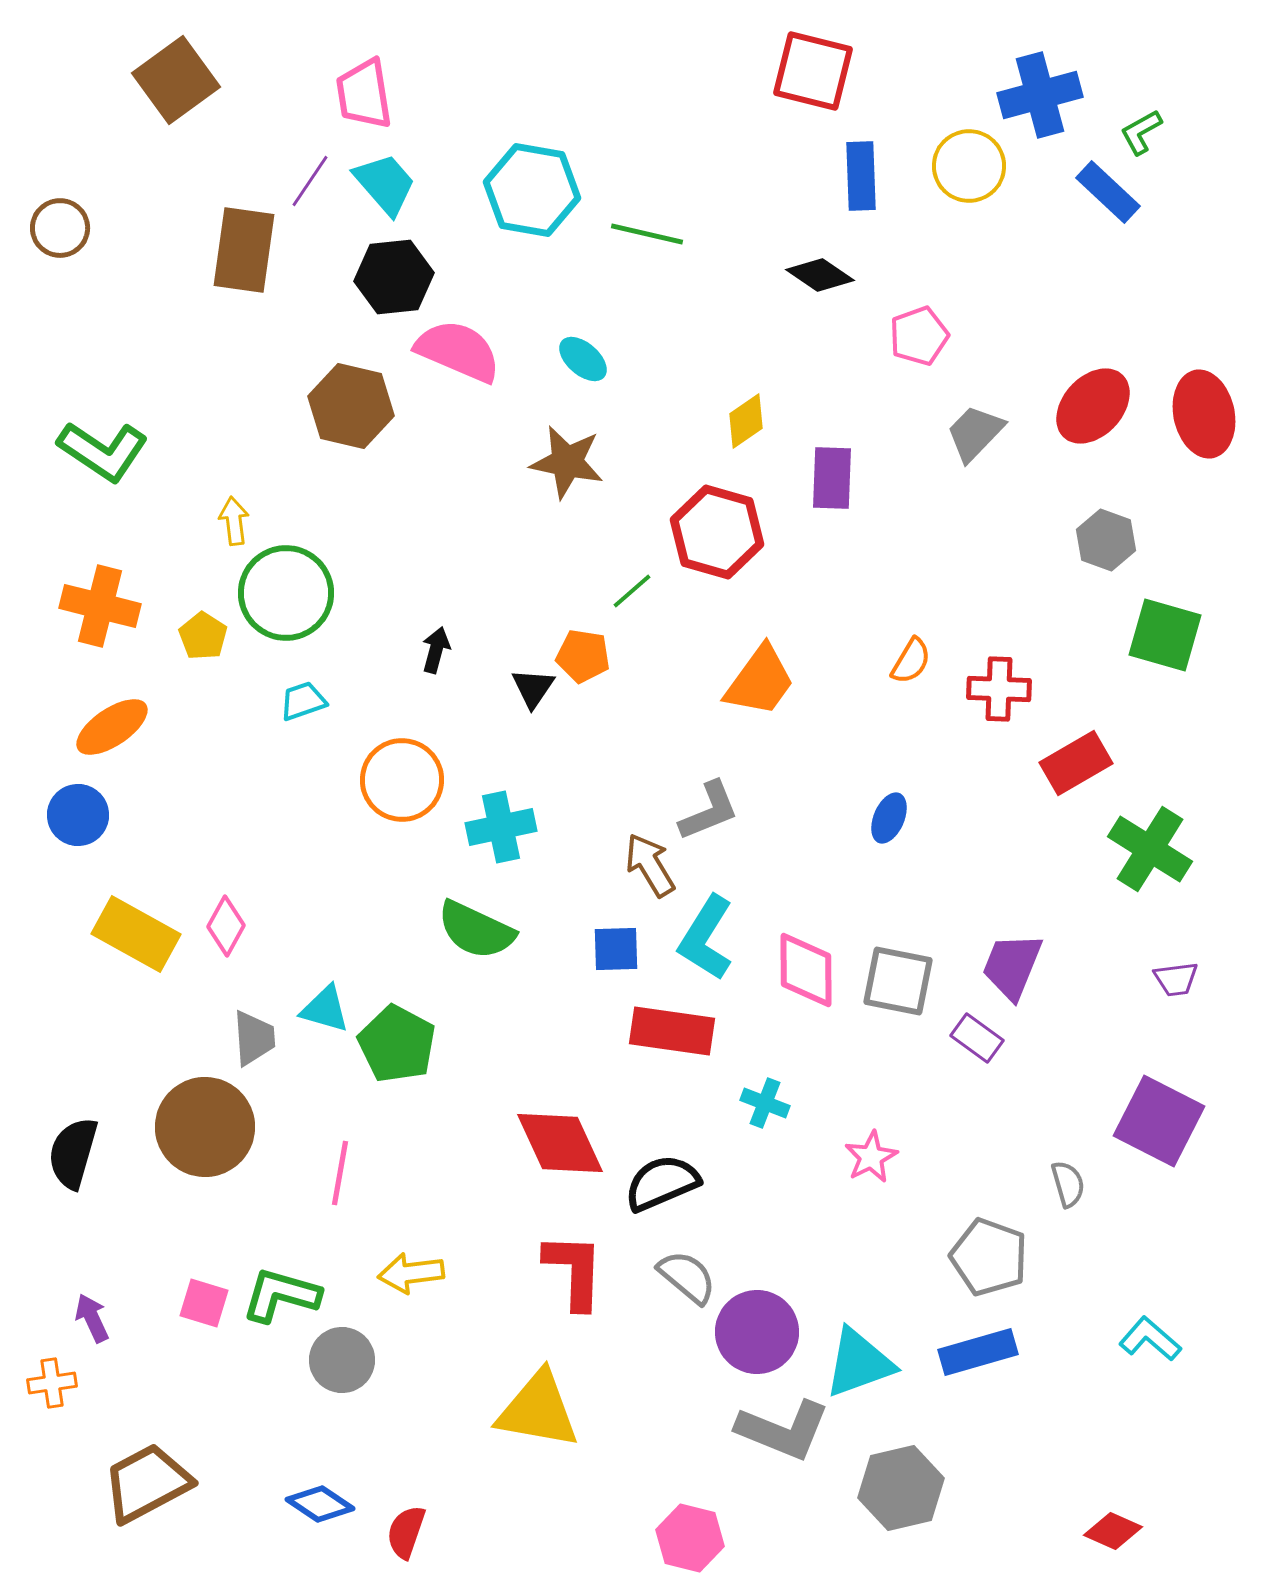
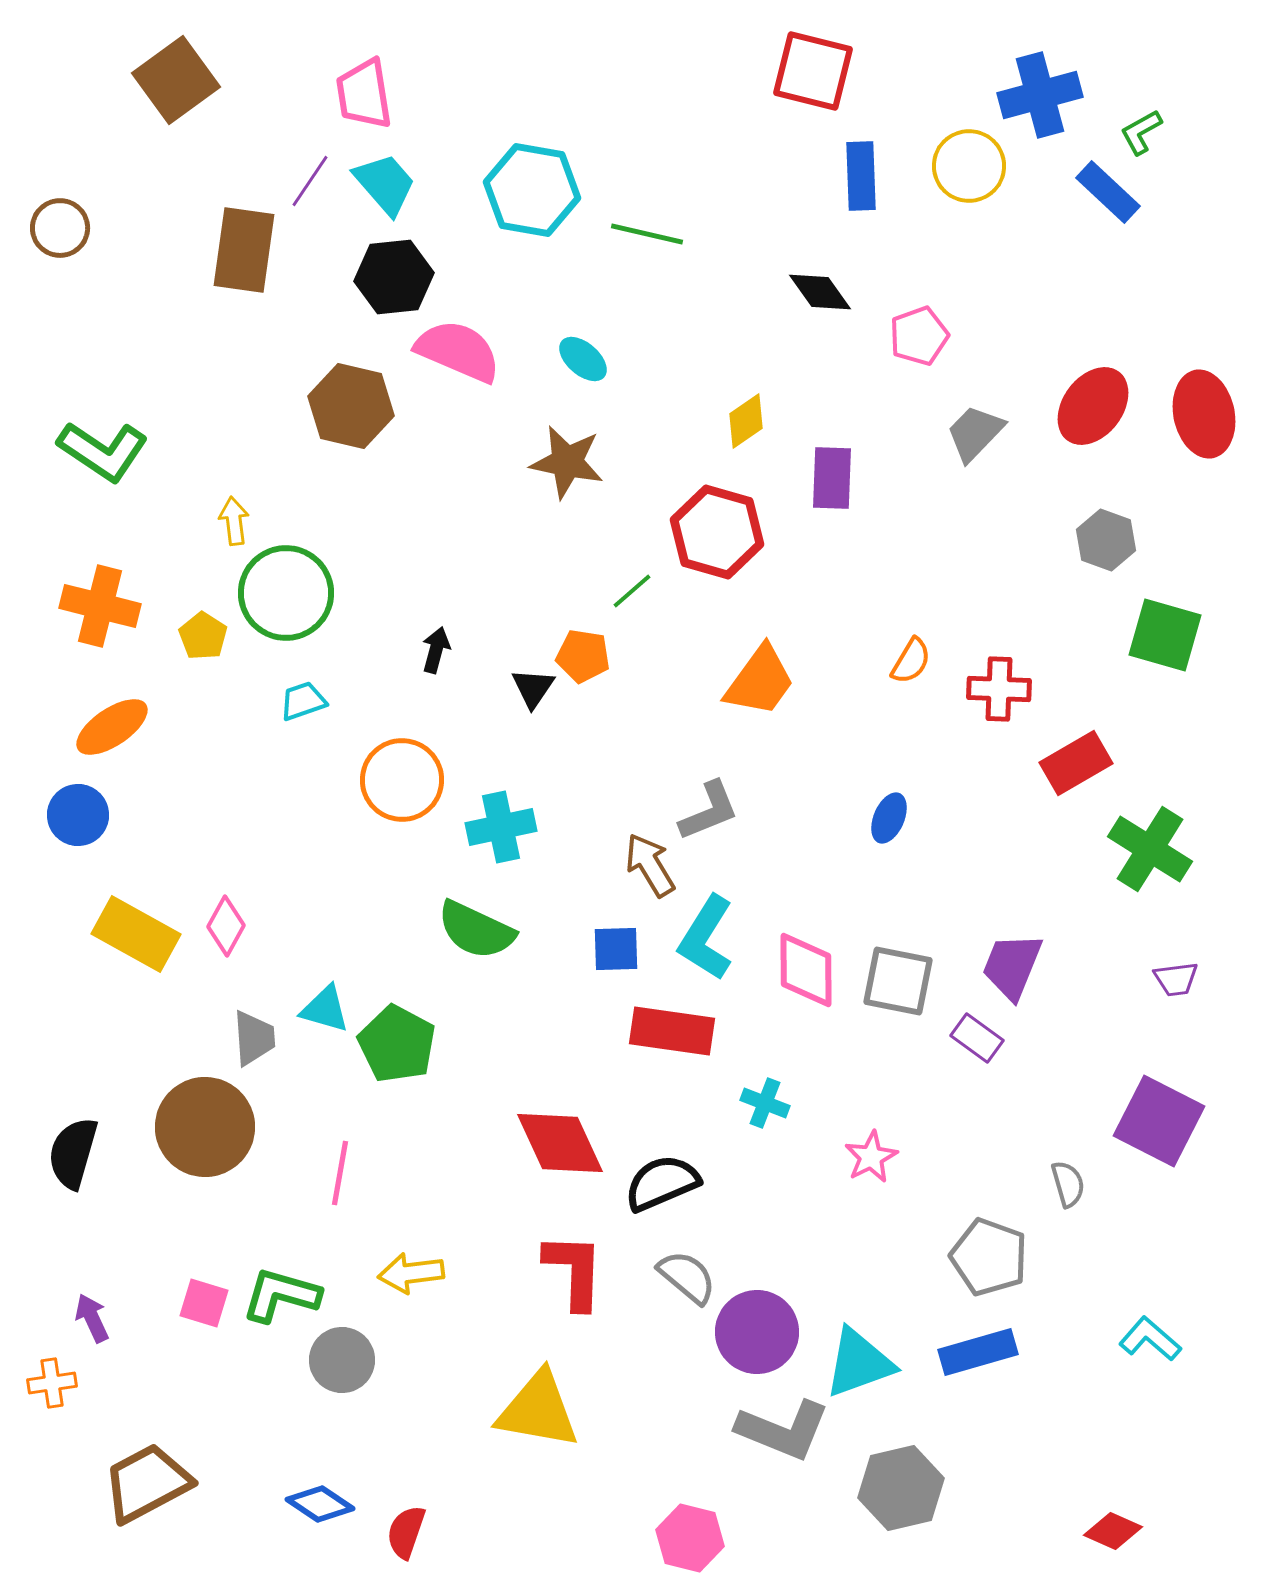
black diamond at (820, 275): moved 17 px down; rotated 20 degrees clockwise
red ellipse at (1093, 406): rotated 6 degrees counterclockwise
